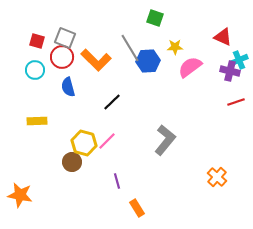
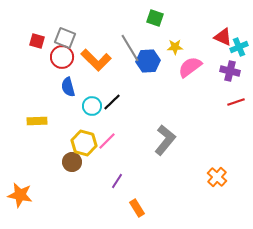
cyan cross: moved 13 px up
cyan circle: moved 57 px right, 36 px down
purple line: rotated 49 degrees clockwise
